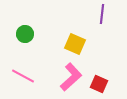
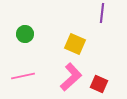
purple line: moved 1 px up
pink line: rotated 40 degrees counterclockwise
